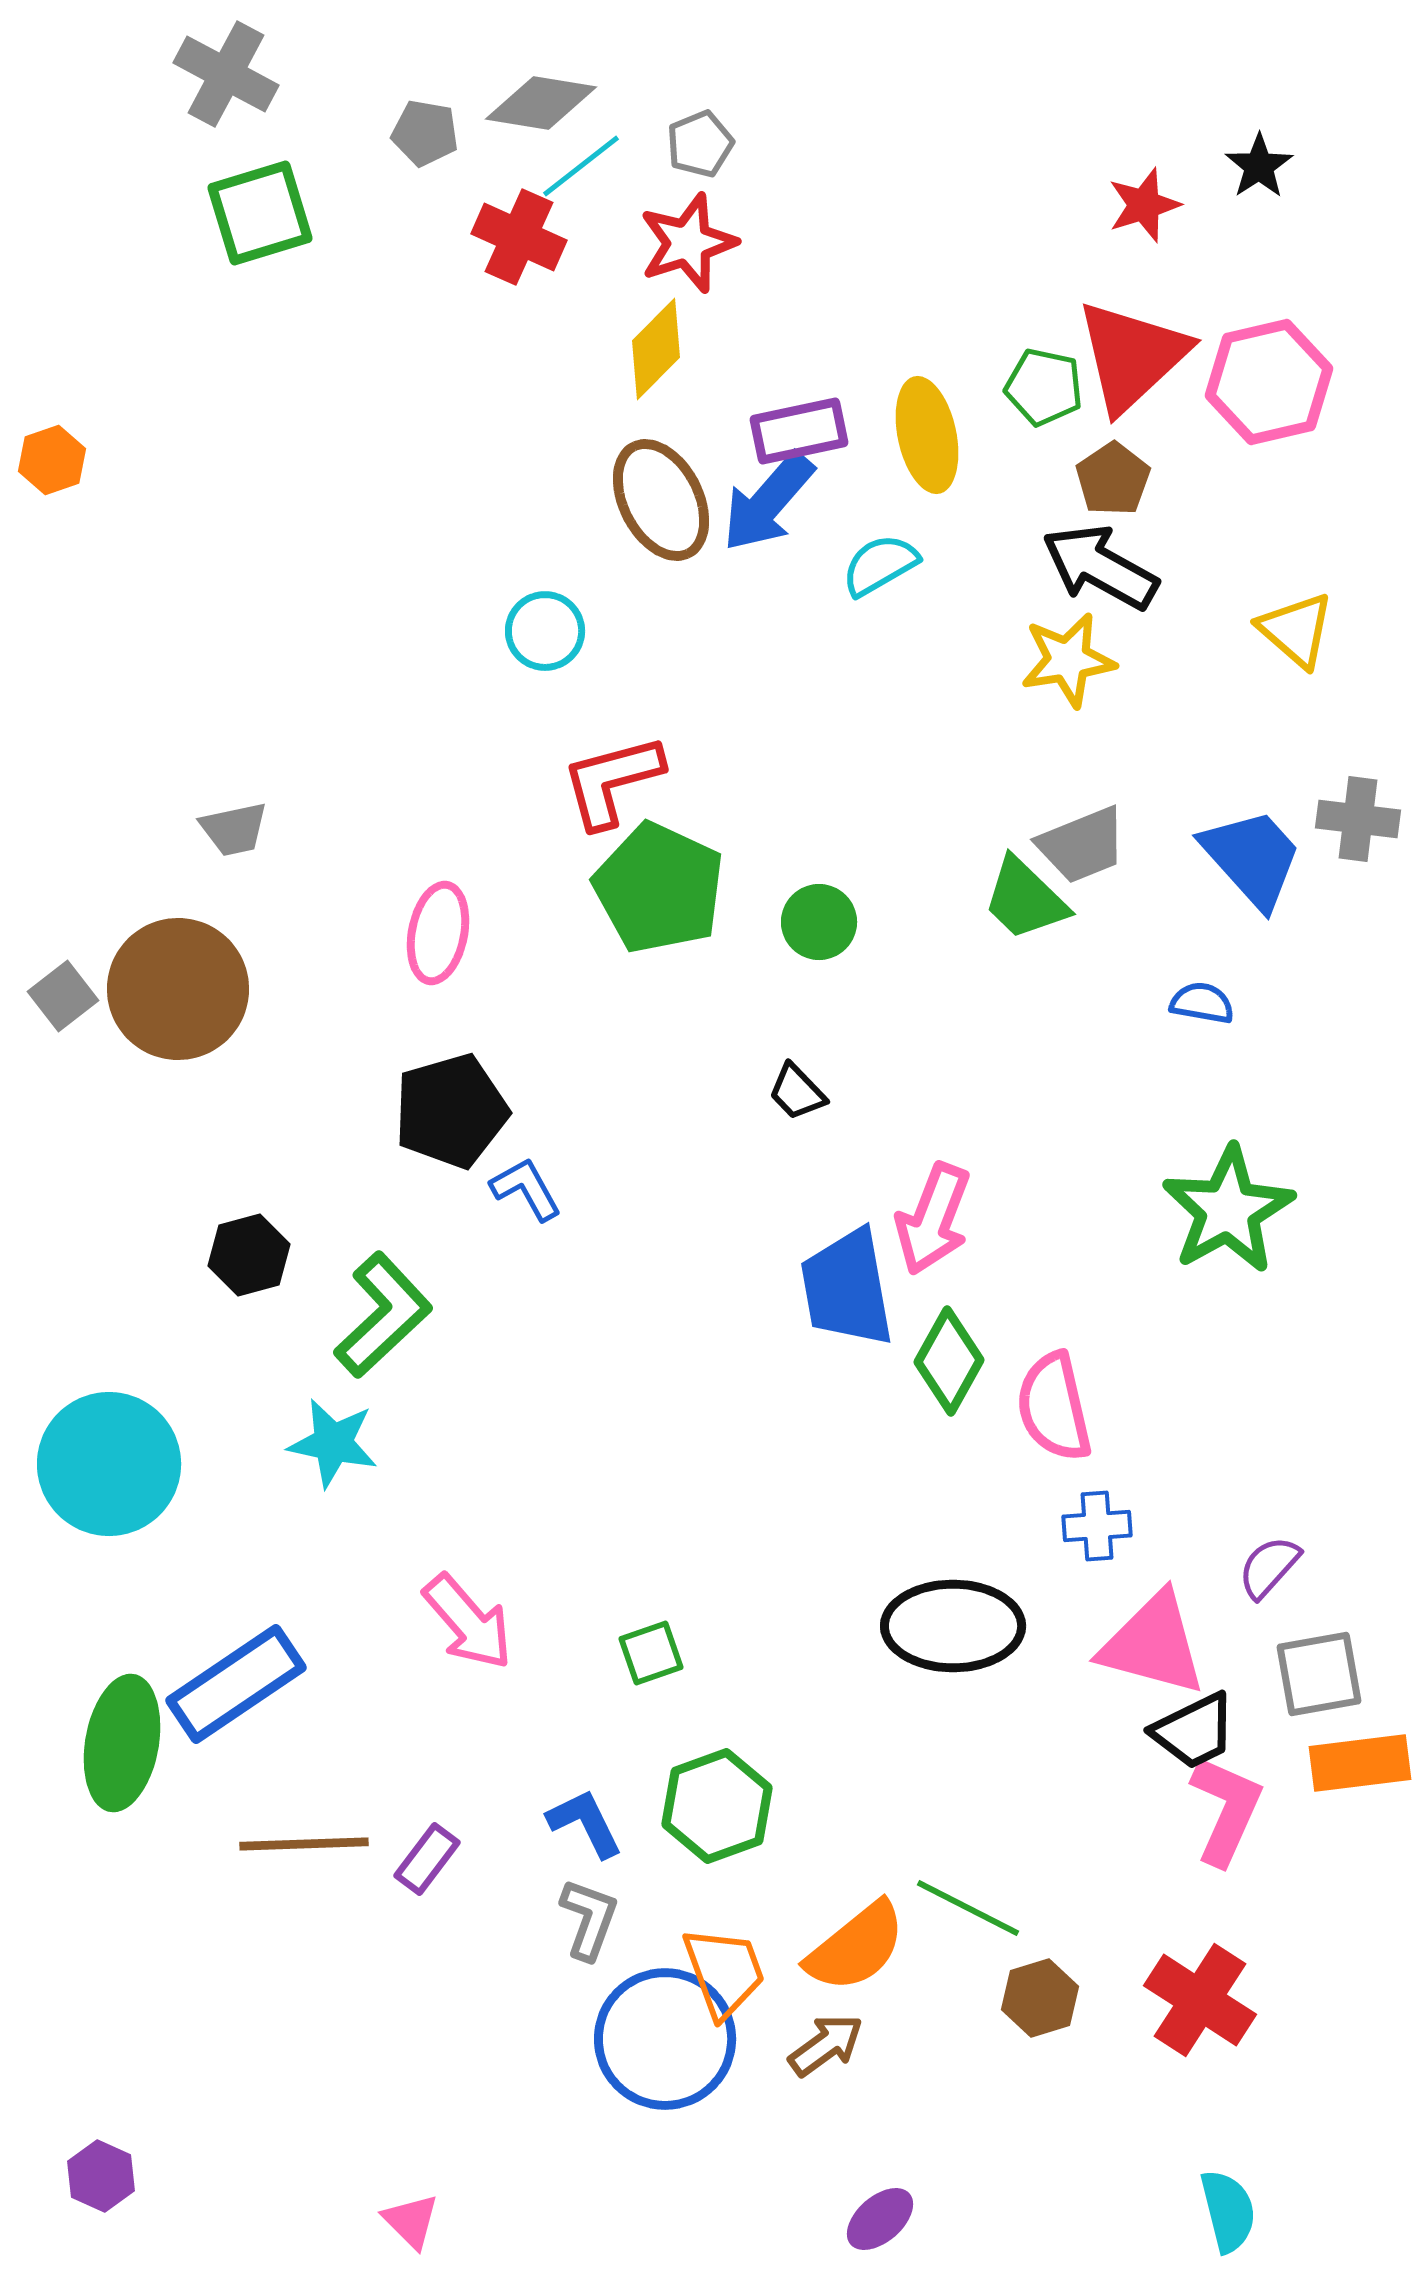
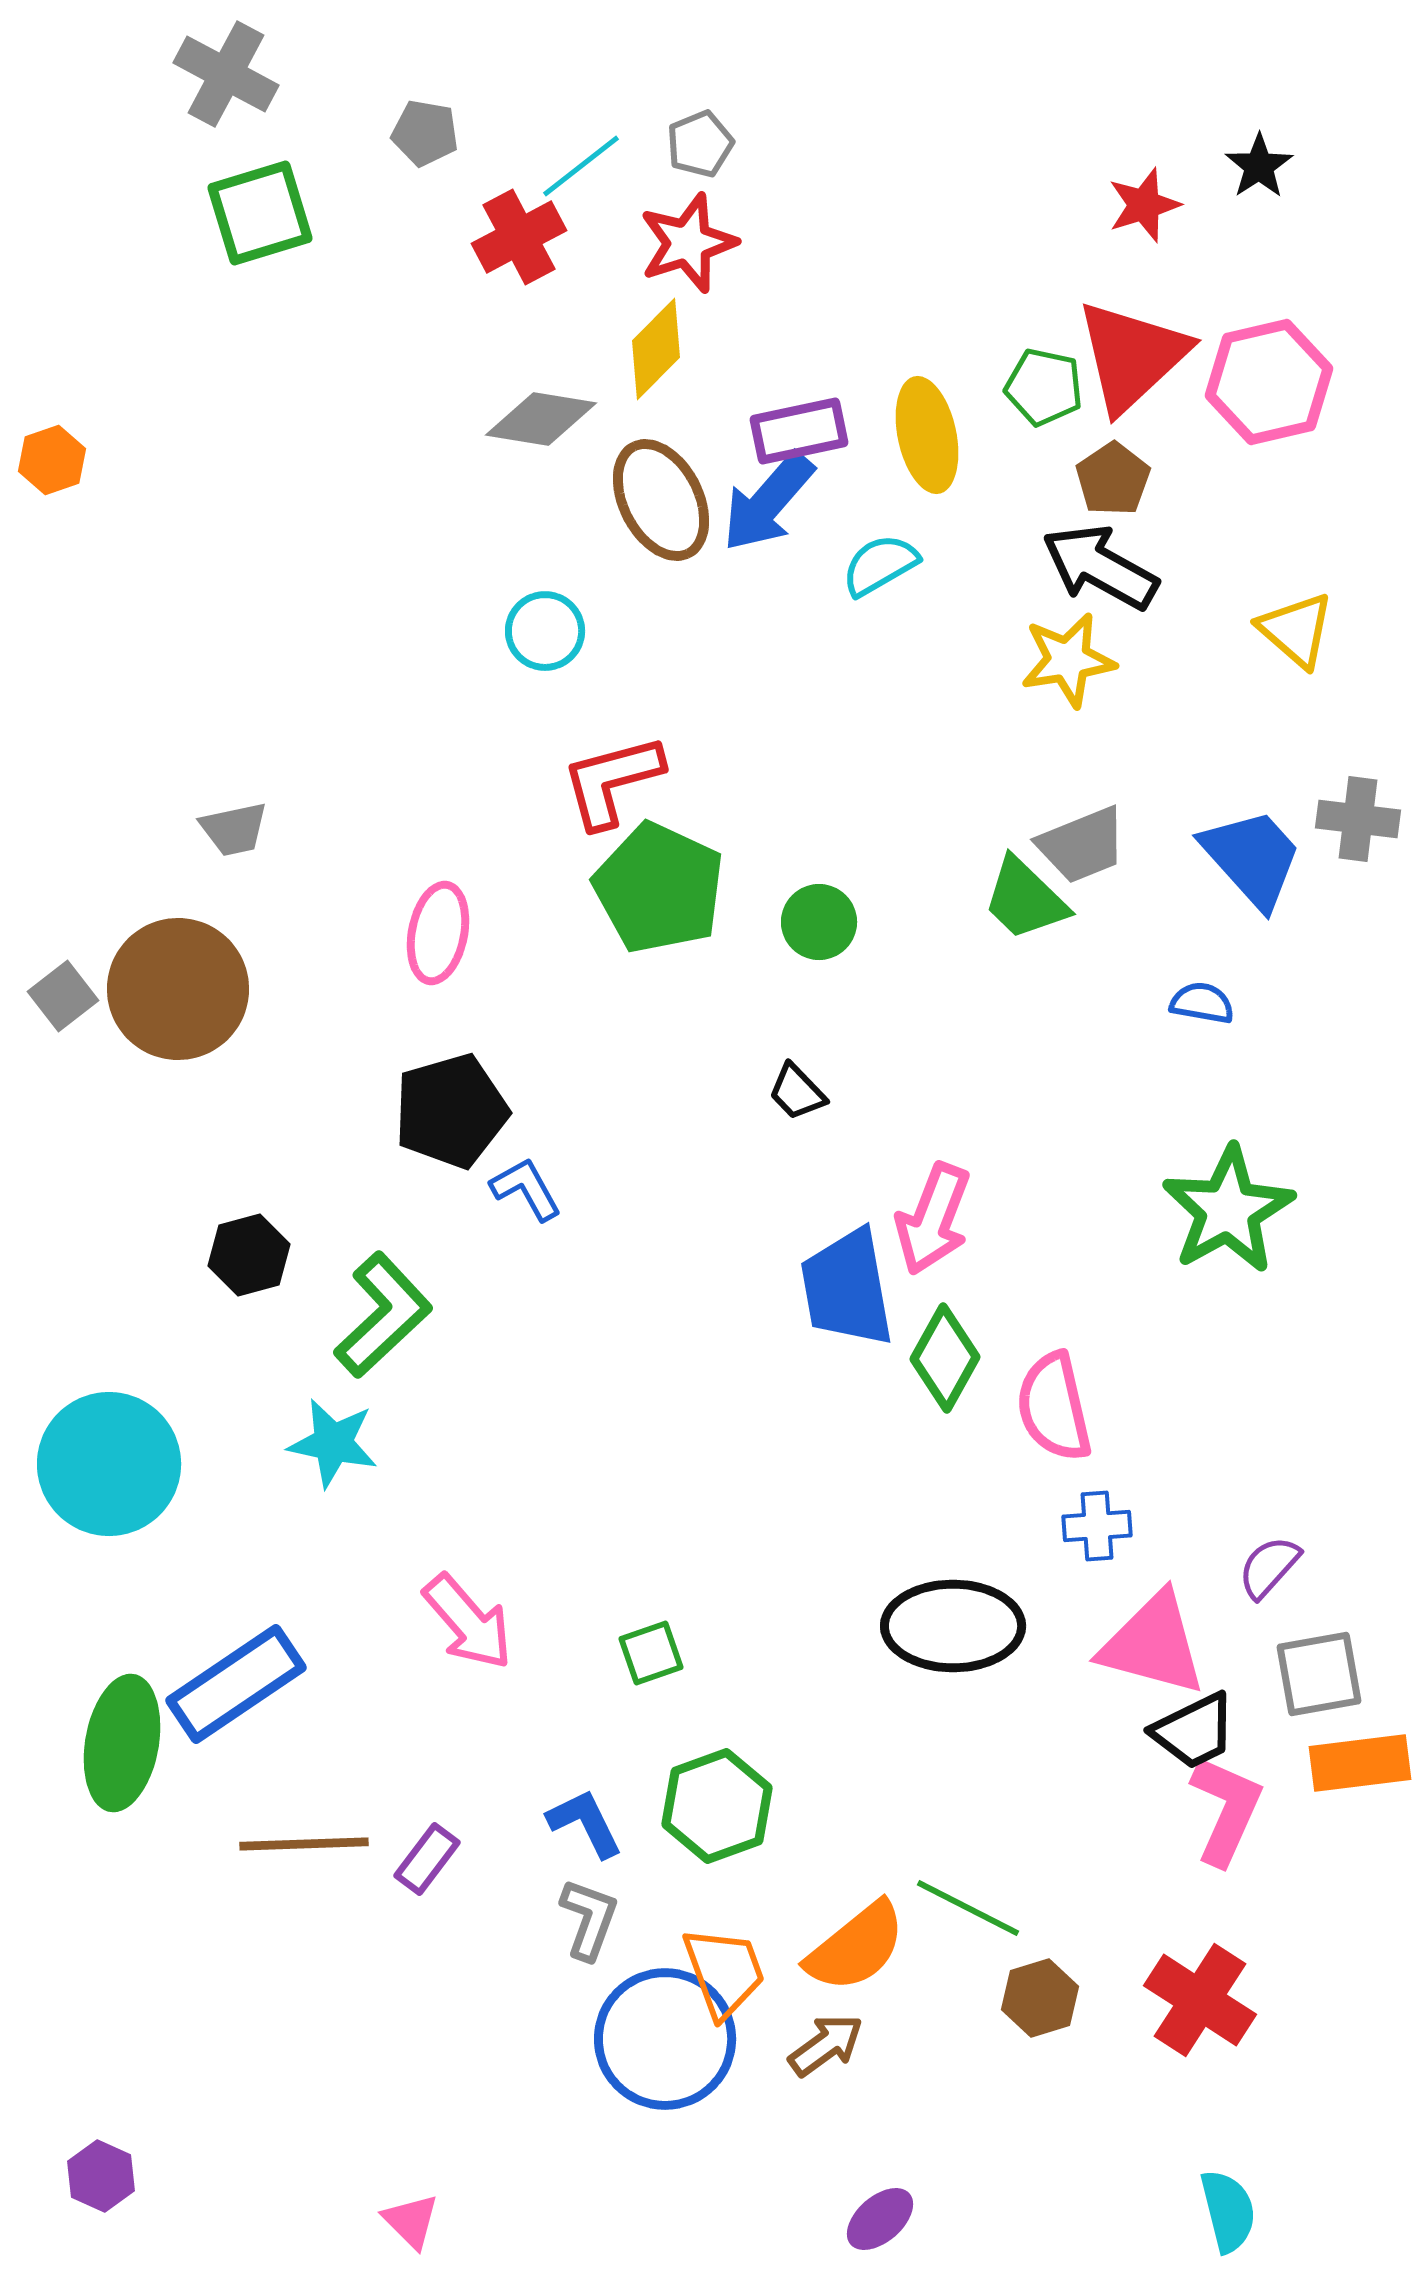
gray diamond at (541, 103): moved 316 px down
red cross at (519, 237): rotated 38 degrees clockwise
green diamond at (949, 1361): moved 4 px left, 3 px up
